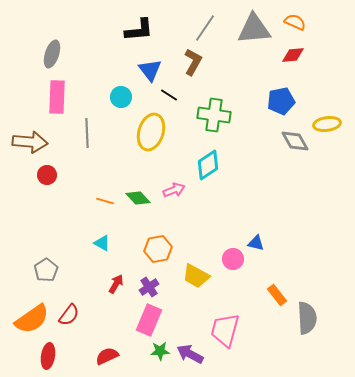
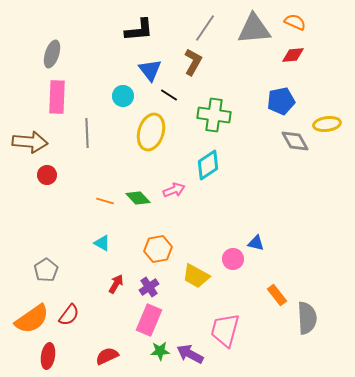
cyan circle at (121, 97): moved 2 px right, 1 px up
